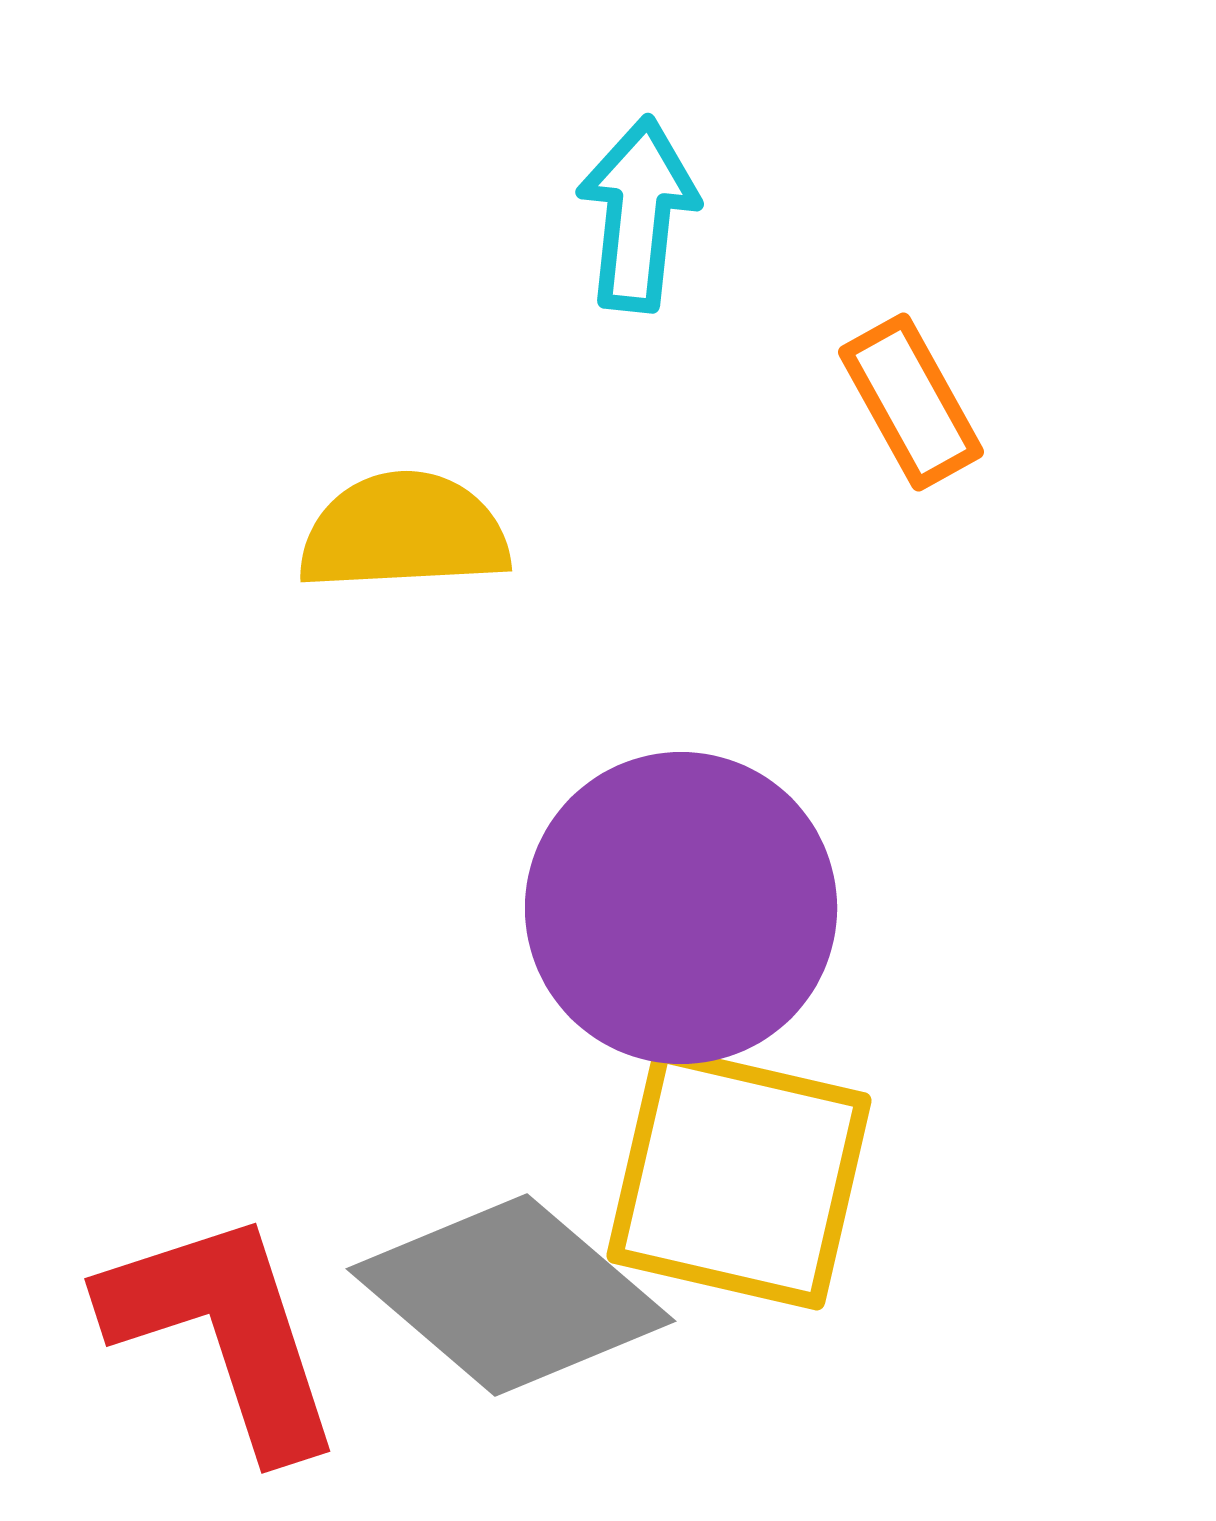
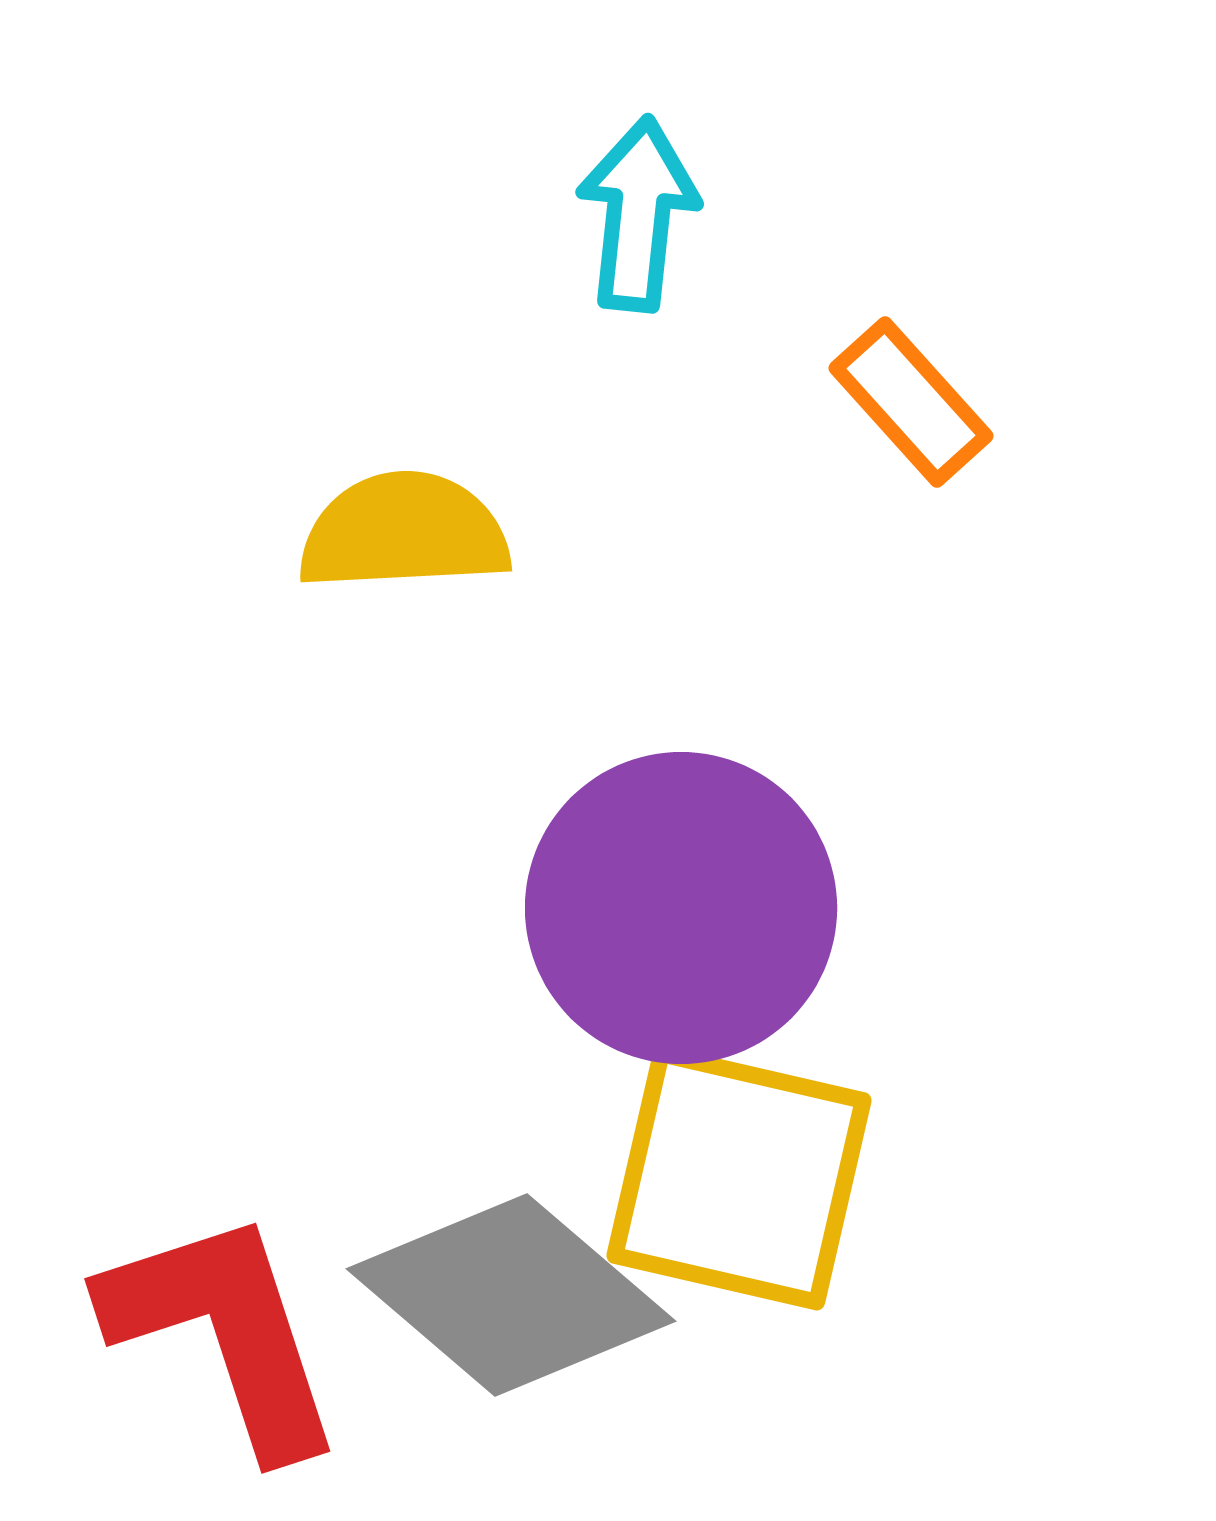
orange rectangle: rotated 13 degrees counterclockwise
